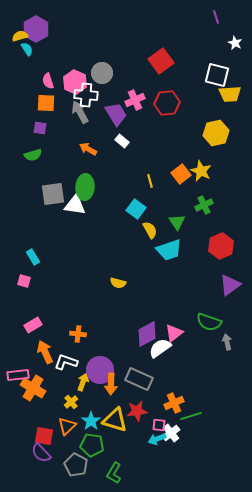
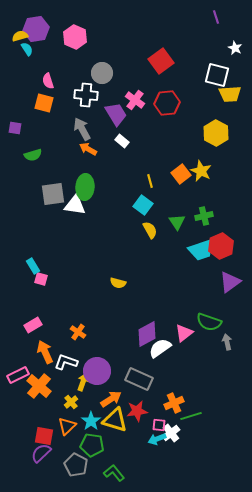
purple hexagon at (36, 29): rotated 20 degrees clockwise
white star at (235, 43): moved 5 px down
pink hexagon at (75, 82): moved 45 px up
pink cross at (135, 100): rotated 30 degrees counterclockwise
orange square at (46, 103): moved 2 px left; rotated 12 degrees clockwise
gray arrow at (80, 112): moved 2 px right, 17 px down
purple square at (40, 128): moved 25 px left
yellow hexagon at (216, 133): rotated 20 degrees counterclockwise
green cross at (204, 205): moved 11 px down; rotated 12 degrees clockwise
cyan square at (136, 209): moved 7 px right, 4 px up
cyan trapezoid at (169, 250): moved 32 px right
cyan rectangle at (33, 257): moved 9 px down
pink square at (24, 281): moved 17 px right, 2 px up
purple triangle at (230, 285): moved 3 px up
pink triangle at (174, 333): moved 10 px right
orange cross at (78, 334): moved 2 px up; rotated 28 degrees clockwise
purple circle at (100, 370): moved 3 px left, 1 px down
pink rectangle at (18, 375): rotated 20 degrees counterclockwise
orange arrow at (111, 384): moved 15 px down; rotated 125 degrees counterclockwise
orange cross at (33, 388): moved 6 px right, 2 px up; rotated 10 degrees clockwise
purple semicircle at (41, 453): rotated 90 degrees clockwise
green L-shape at (114, 473): rotated 110 degrees clockwise
